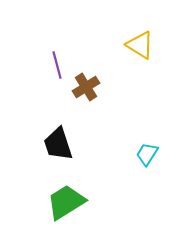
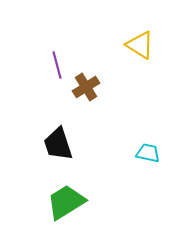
cyan trapezoid: moved 1 px right, 1 px up; rotated 70 degrees clockwise
